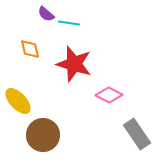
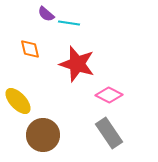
red star: moved 3 px right
gray rectangle: moved 28 px left, 1 px up
